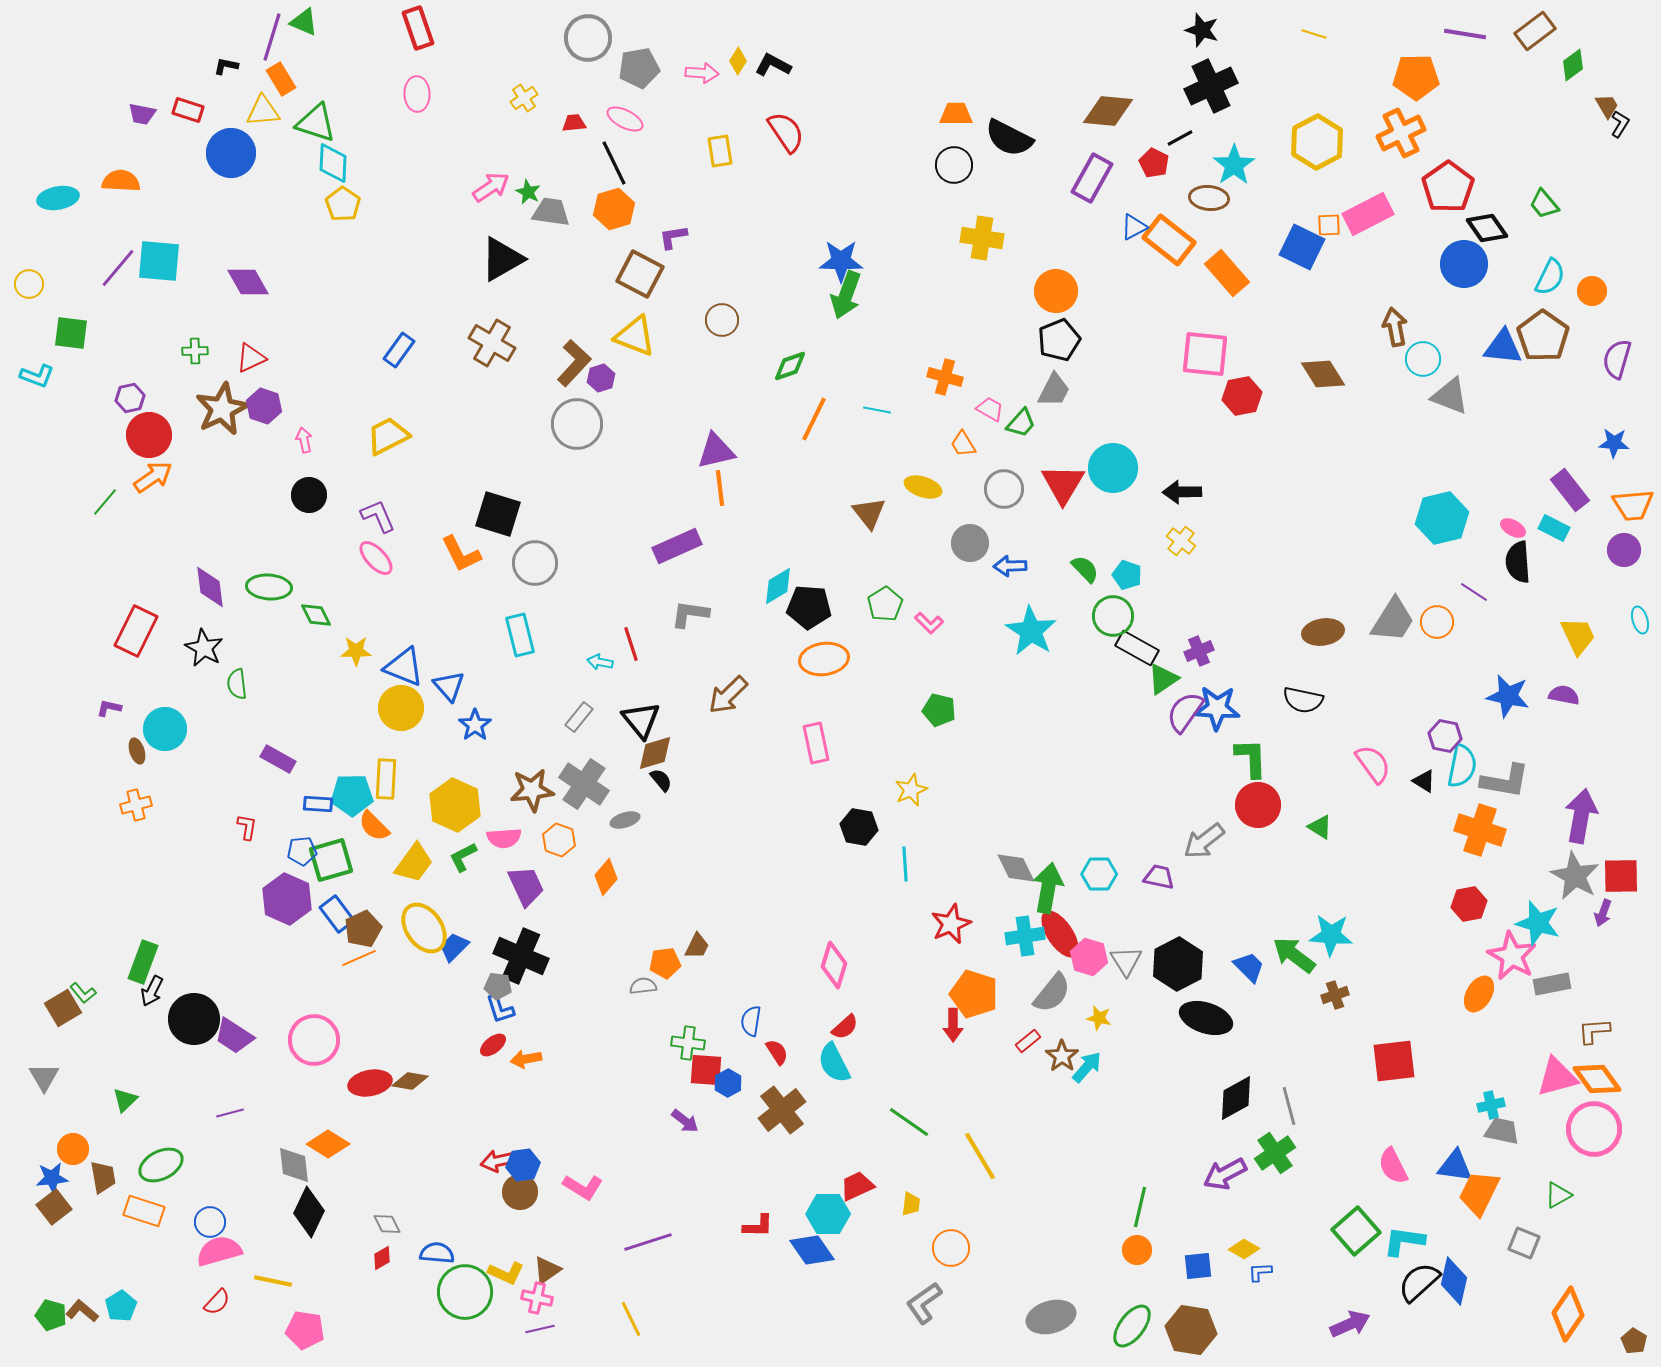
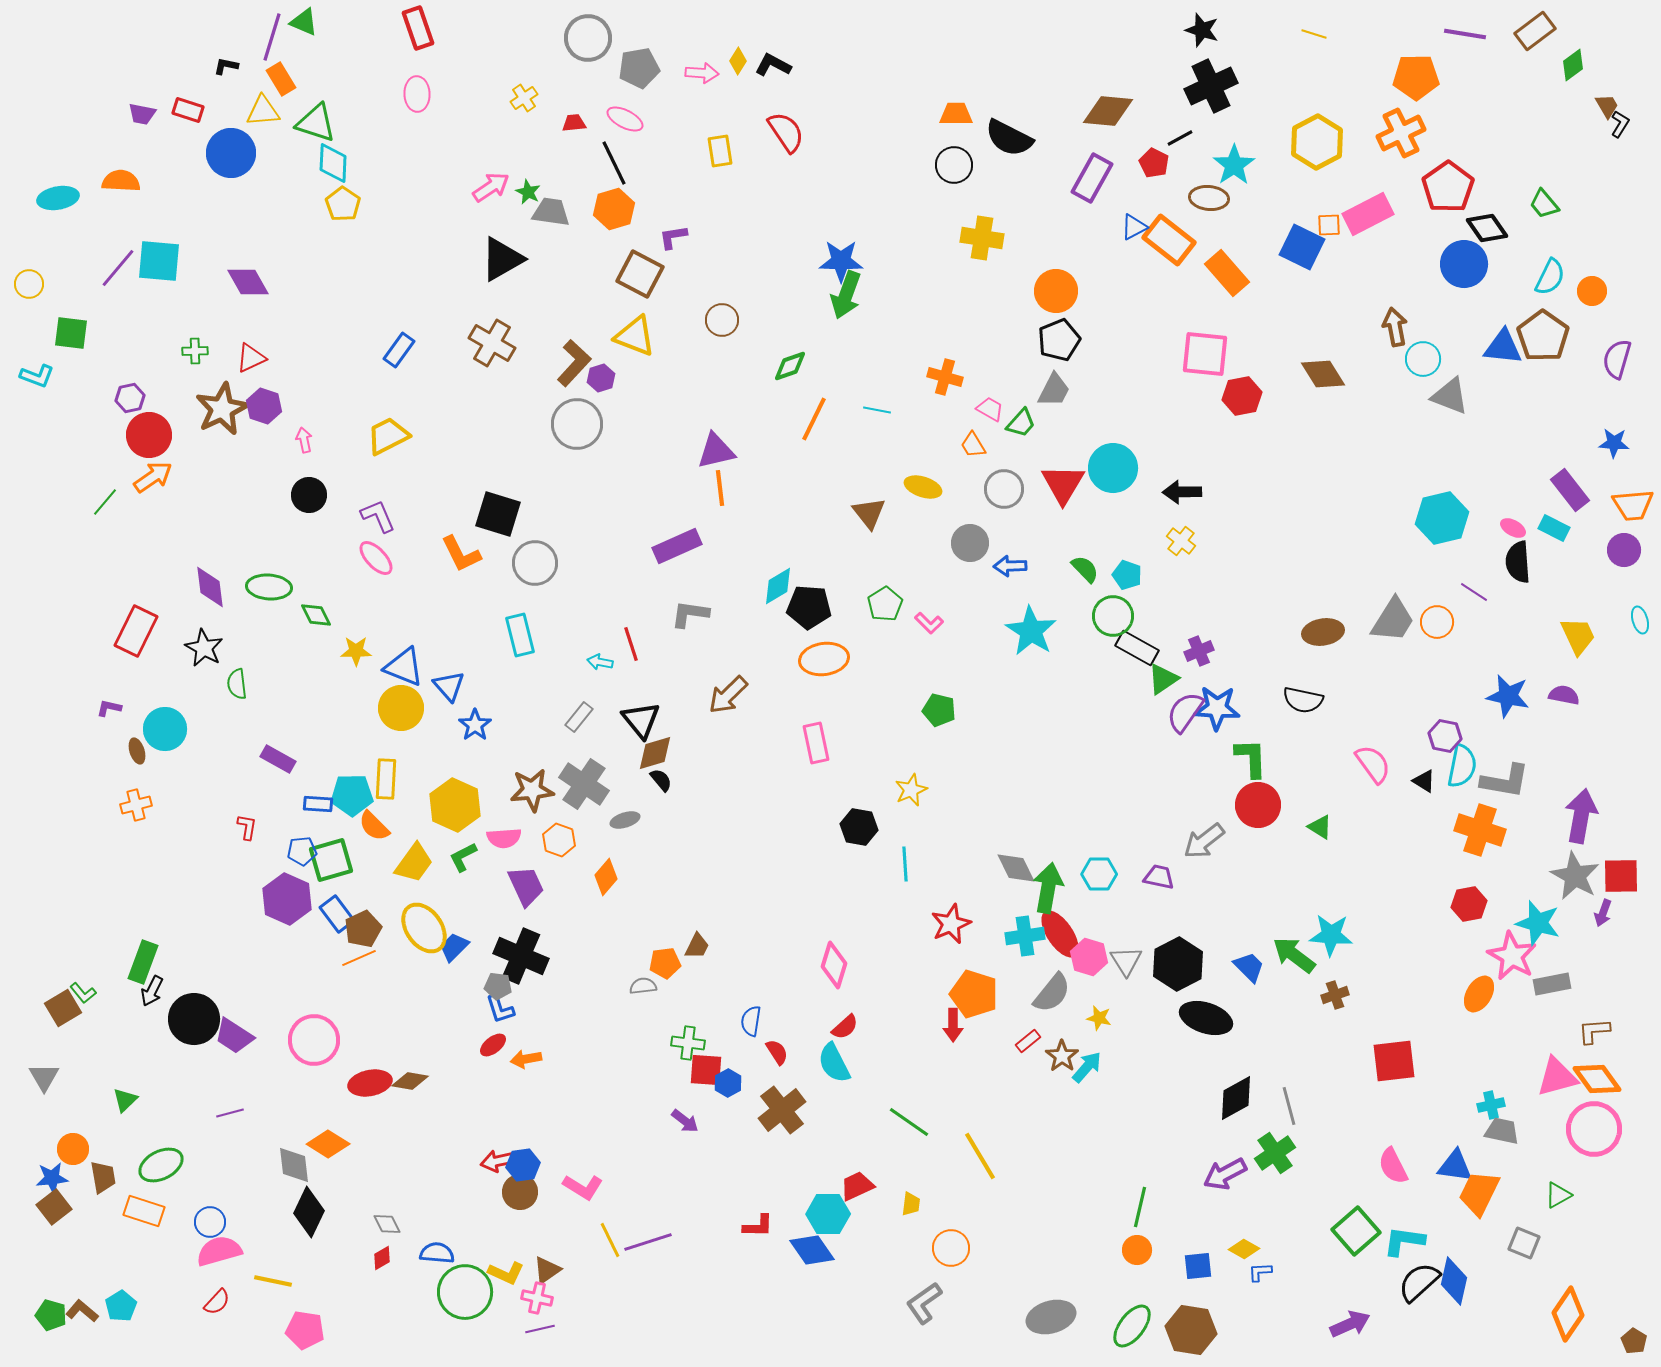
orange trapezoid at (963, 444): moved 10 px right, 1 px down
yellow line at (631, 1319): moved 21 px left, 79 px up
